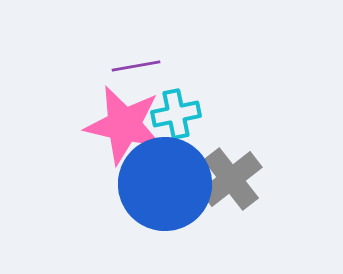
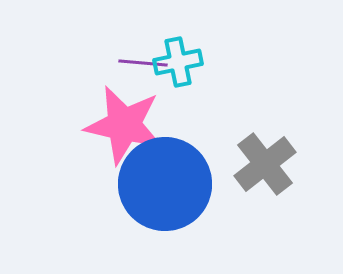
purple line: moved 7 px right, 3 px up; rotated 15 degrees clockwise
cyan cross: moved 2 px right, 52 px up
gray cross: moved 34 px right, 15 px up
